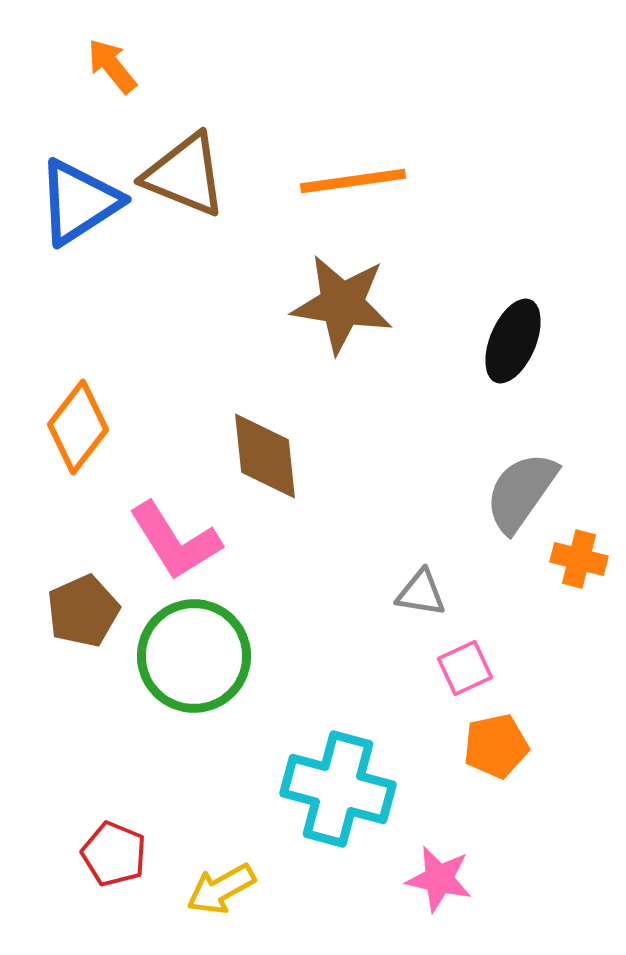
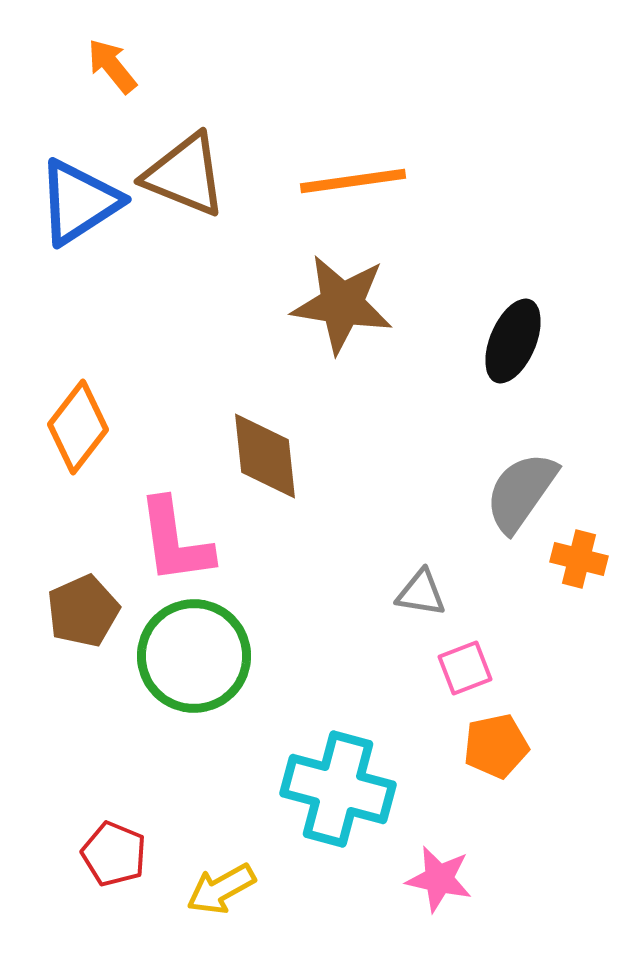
pink L-shape: rotated 24 degrees clockwise
pink square: rotated 4 degrees clockwise
